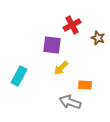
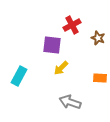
orange rectangle: moved 15 px right, 7 px up
